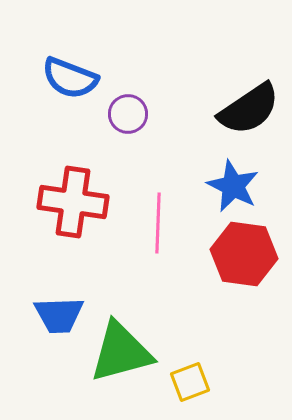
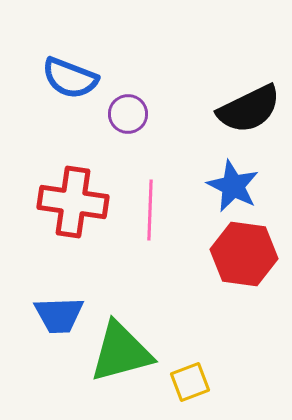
black semicircle: rotated 8 degrees clockwise
pink line: moved 8 px left, 13 px up
